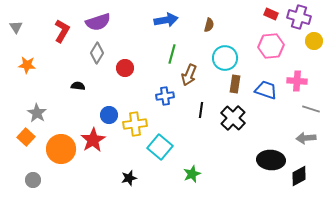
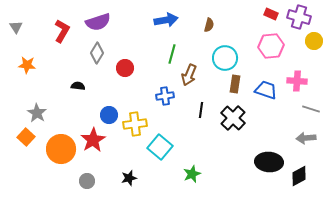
black ellipse: moved 2 px left, 2 px down
gray circle: moved 54 px right, 1 px down
